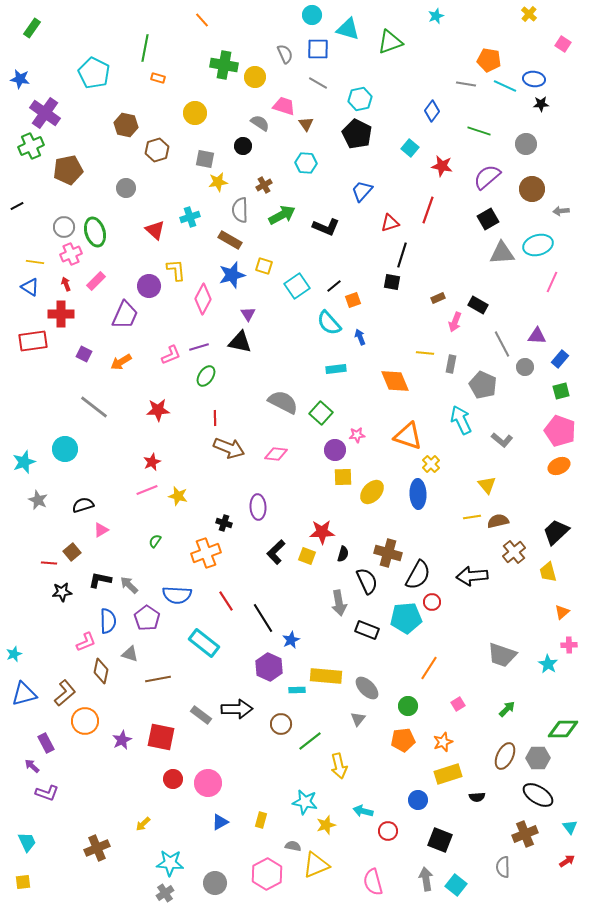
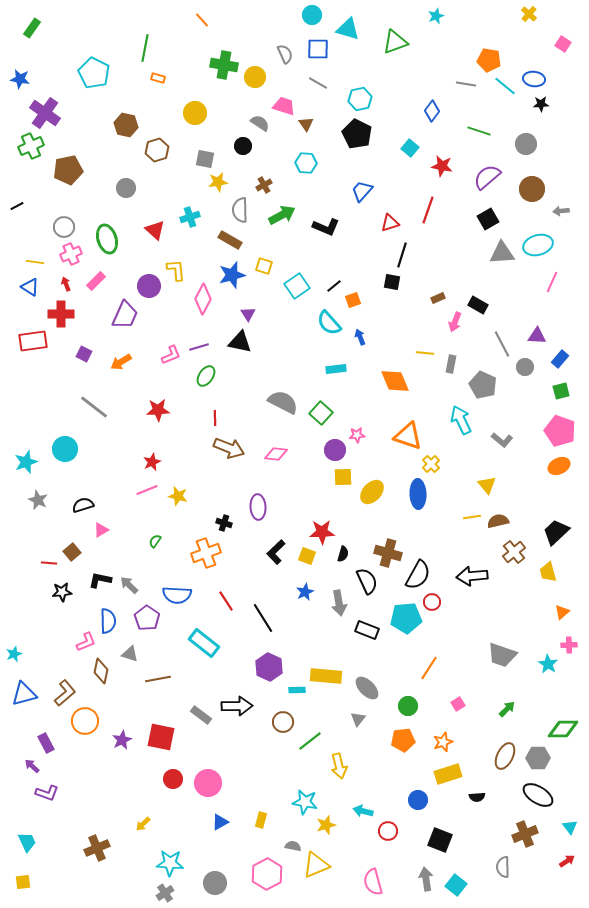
green triangle at (390, 42): moved 5 px right
cyan line at (505, 86): rotated 15 degrees clockwise
green ellipse at (95, 232): moved 12 px right, 7 px down
cyan star at (24, 462): moved 2 px right
blue star at (291, 640): moved 14 px right, 48 px up
black arrow at (237, 709): moved 3 px up
brown circle at (281, 724): moved 2 px right, 2 px up
